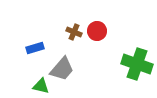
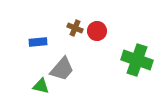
brown cross: moved 1 px right, 4 px up
blue rectangle: moved 3 px right, 6 px up; rotated 12 degrees clockwise
green cross: moved 4 px up
